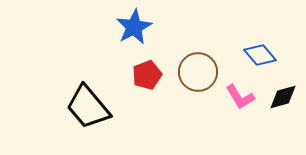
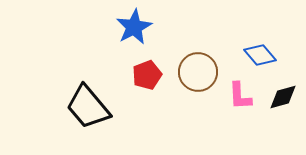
pink L-shape: moved 1 px up; rotated 28 degrees clockwise
